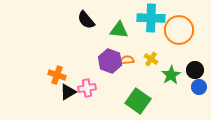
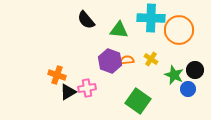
green star: moved 3 px right; rotated 18 degrees counterclockwise
blue circle: moved 11 px left, 2 px down
